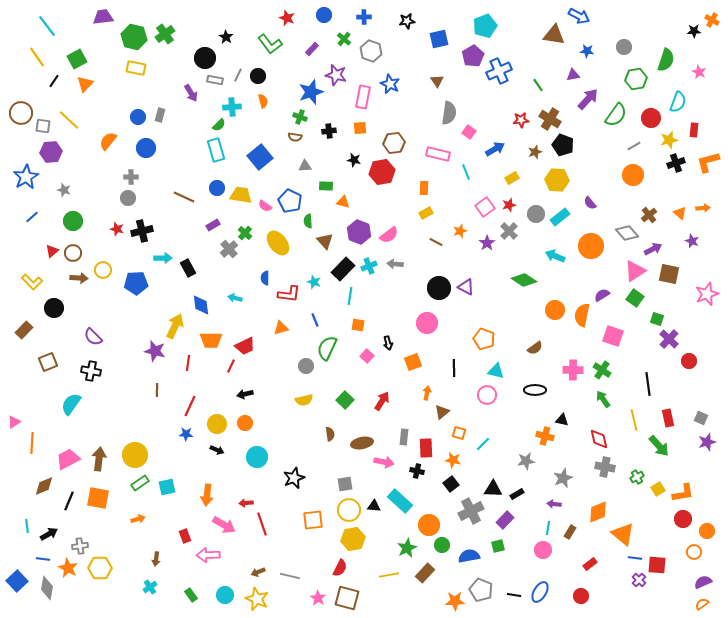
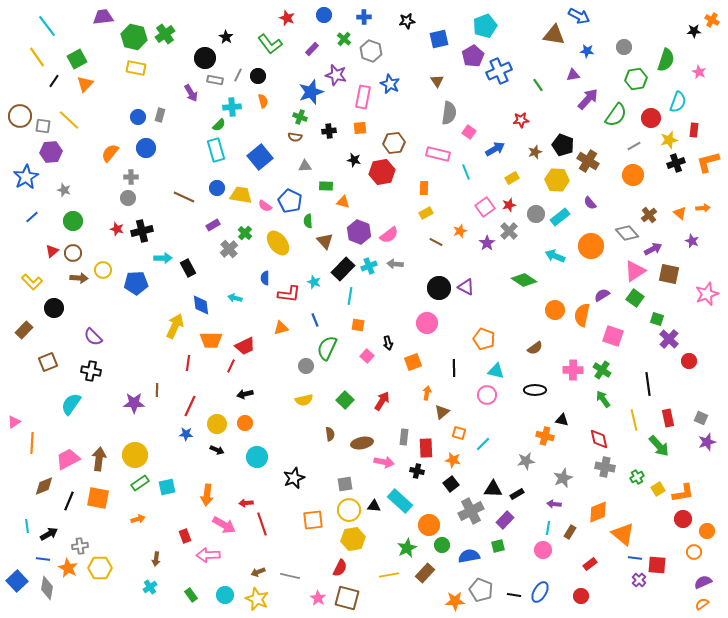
brown circle at (21, 113): moved 1 px left, 3 px down
brown cross at (550, 119): moved 38 px right, 42 px down
orange semicircle at (108, 141): moved 2 px right, 12 px down
purple star at (155, 351): moved 21 px left, 52 px down; rotated 15 degrees counterclockwise
